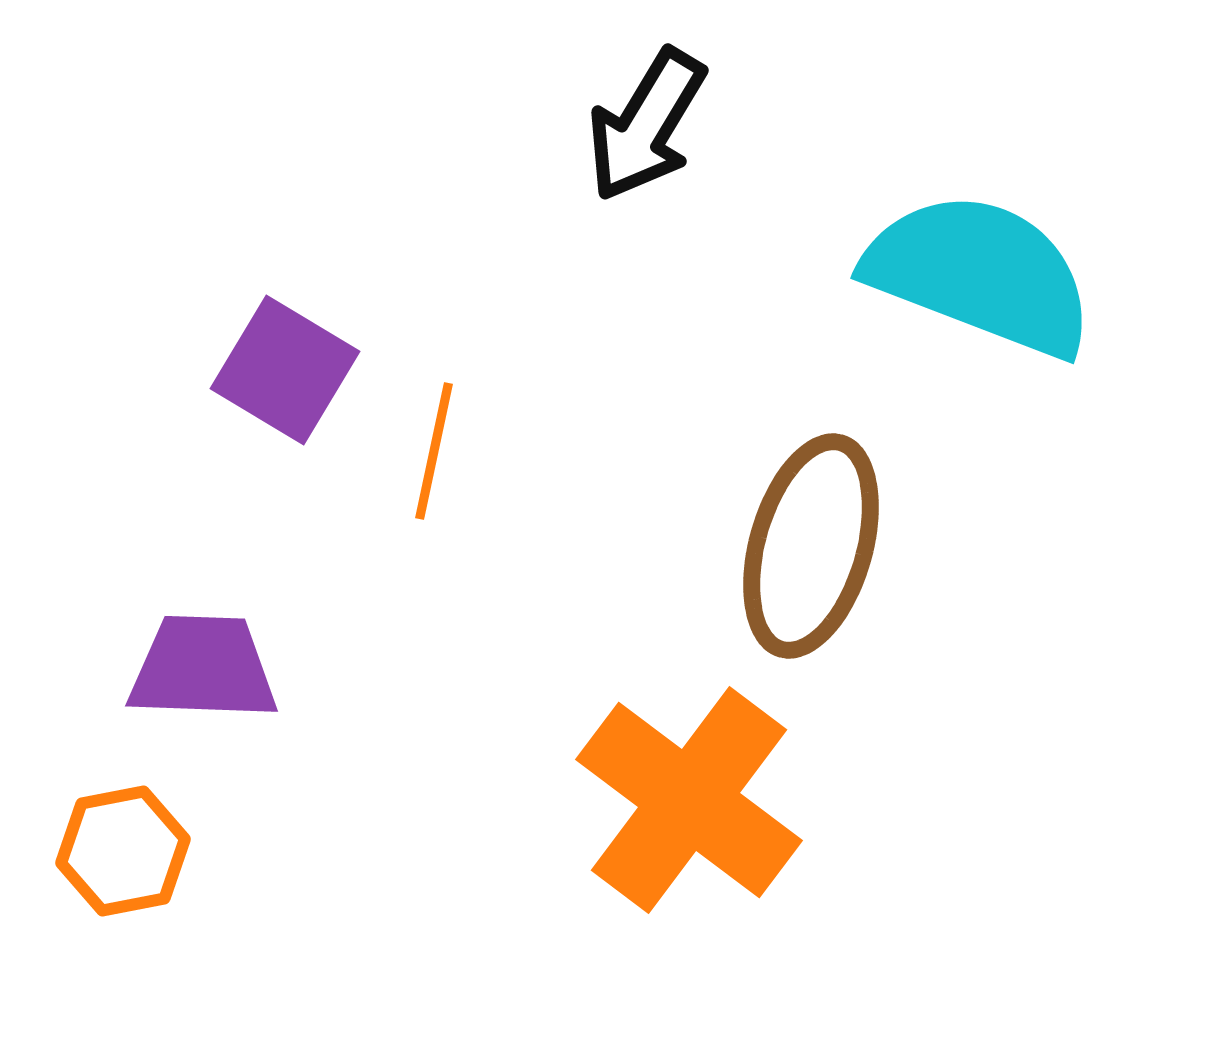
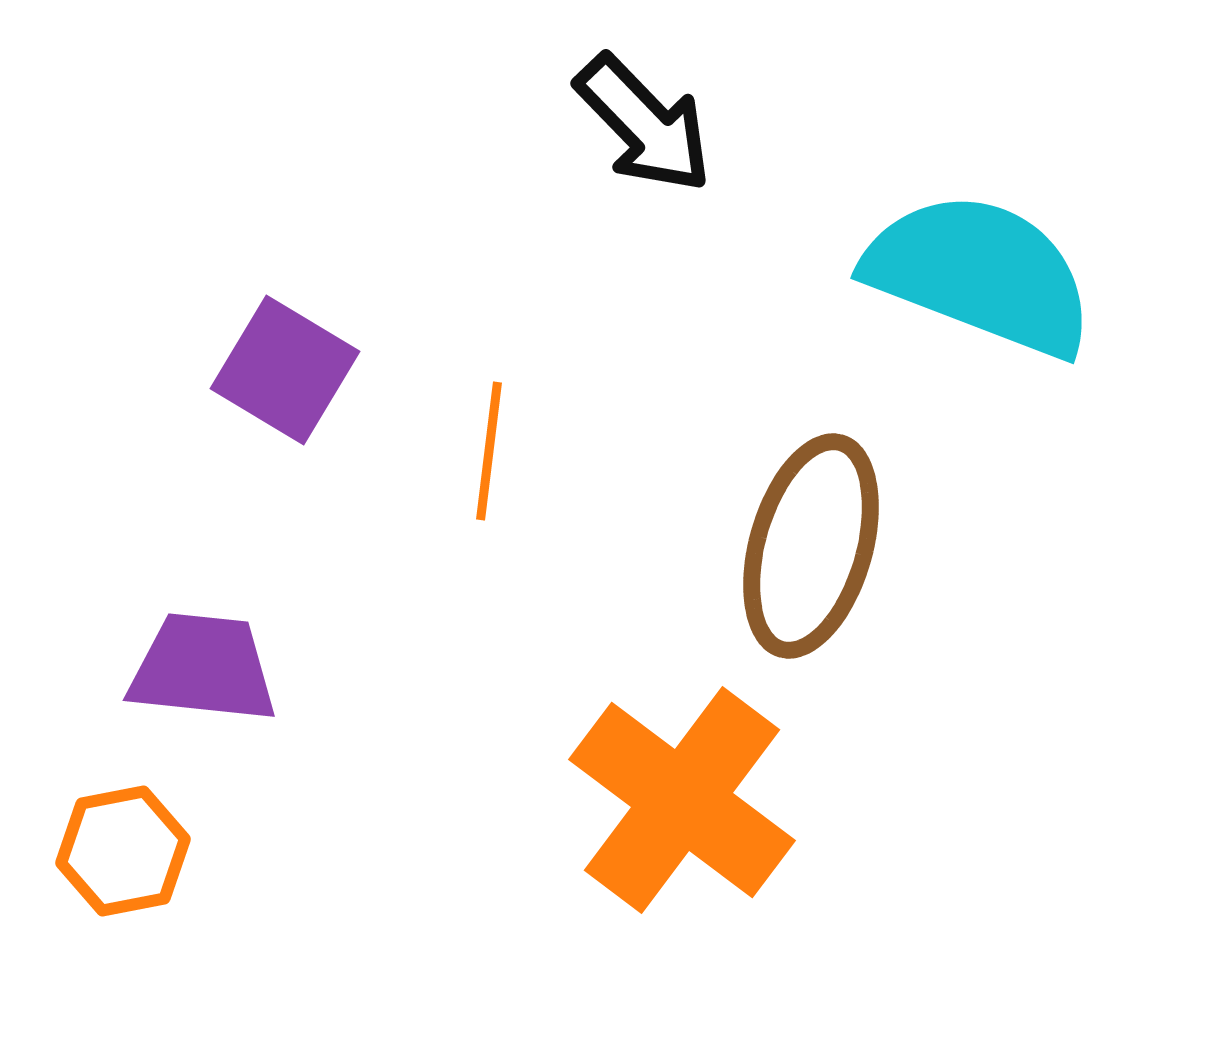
black arrow: moved 2 px left, 1 px up; rotated 75 degrees counterclockwise
orange line: moved 55 px right; rotated 5 degrees counterclockwise
purple trapezoid: rotated 4 degrees clockwise
orange cross: moved 7 px left
